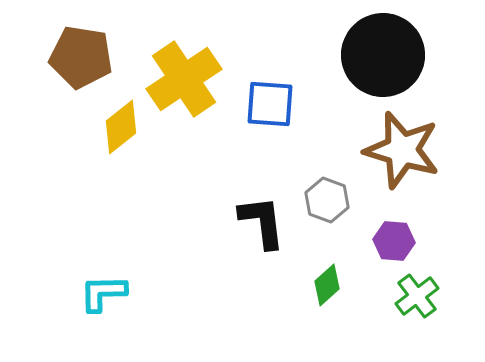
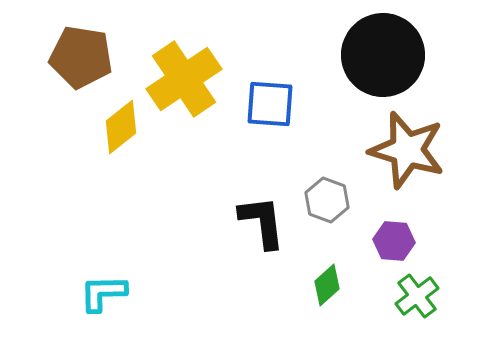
brown star: moved 5 px right
